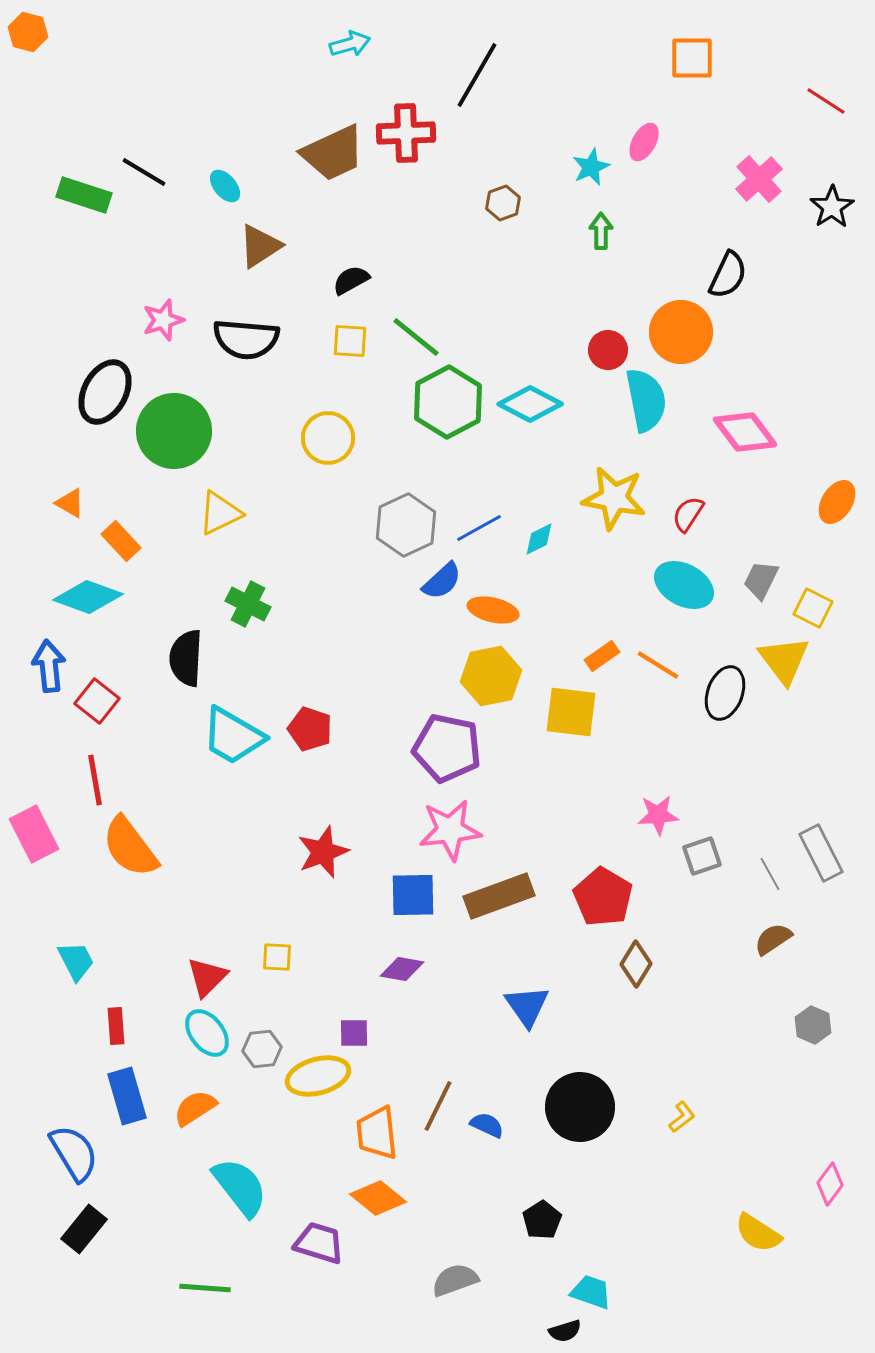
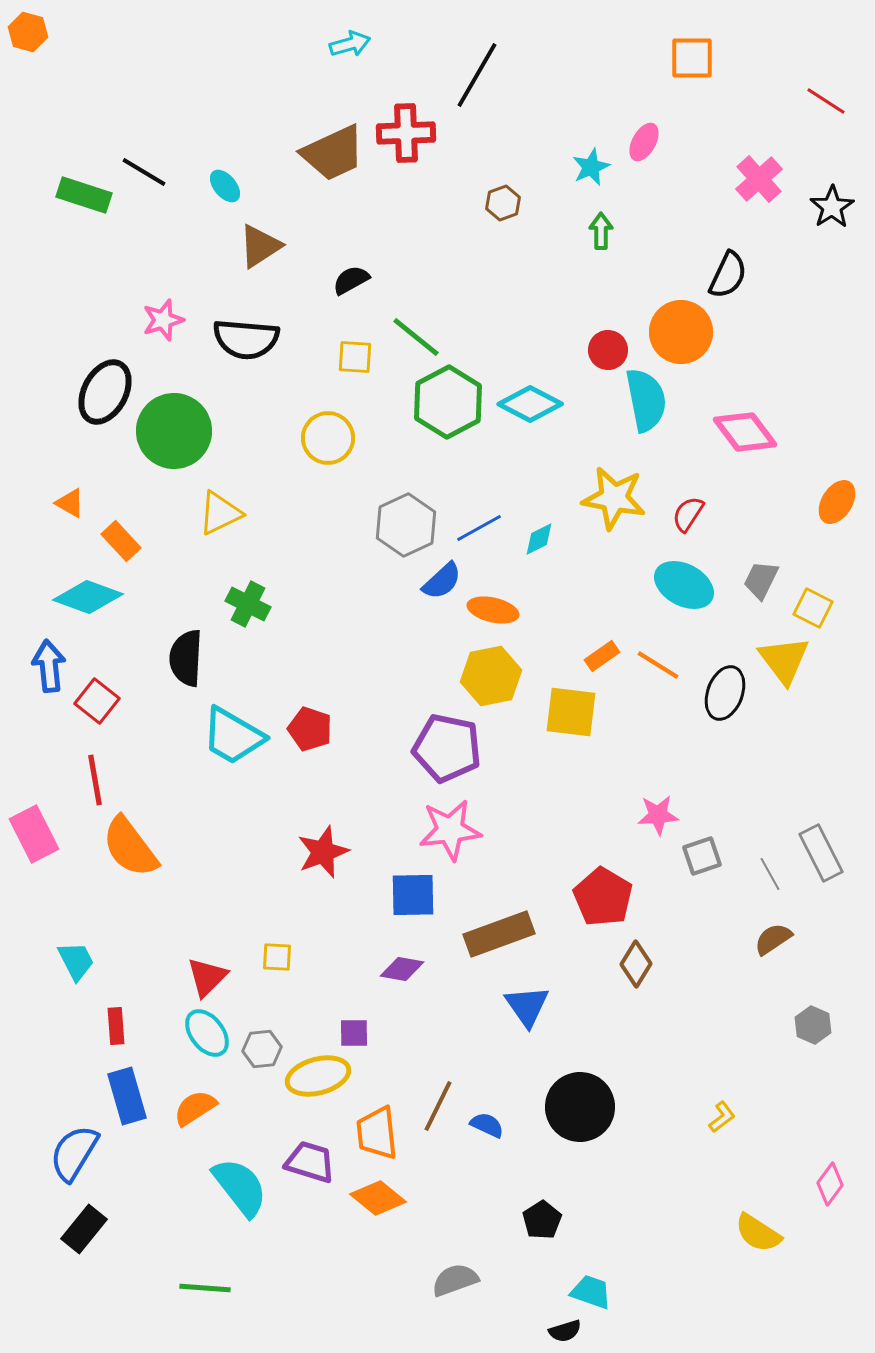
yellow square at (350, 341): moved 5 px right, 16 px down
brown rectangle at (499, 896): moved 38 px down
yellow L-shape at (682, 1117): moved 40 px right
blue semicircle at (74, 1153): rotated 118 degrees counterclockwise
purple trapezoid at (319, 1243): moved 9 px left, 81 px up
